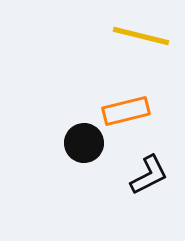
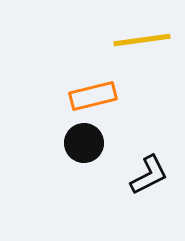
yellow line: moved 1 px right, 4 px down; rotated 22 degrees counterclockwise
orange rectangle: moved 33 px left, 15 px up
